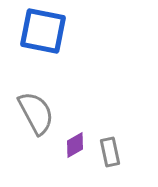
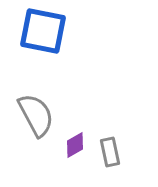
gray semicircle: moved 2 px down
